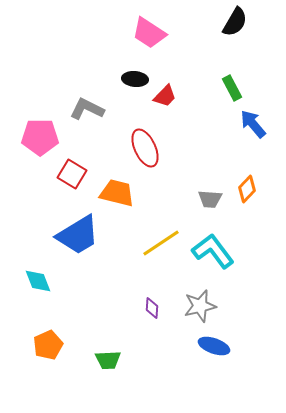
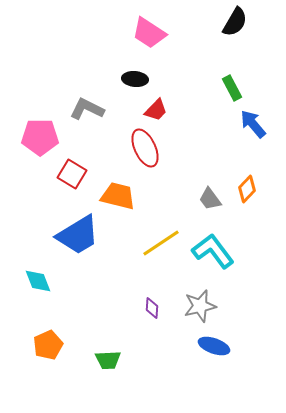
red trapezoid: moved 9 px left, 14 px down
orange trapezoid: moved 1 px right, 3 px down
gray trapezoid: rotated 50 degrees clockwise
